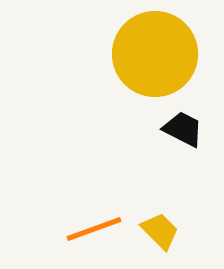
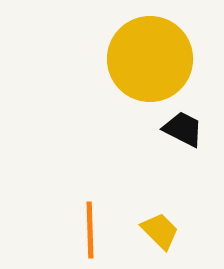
yellow circle: moved 5 px left, 5 px down
orange line: moved 4 px left, 1 px down; rotated 72 degrees counterclockwise
